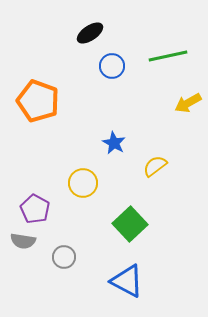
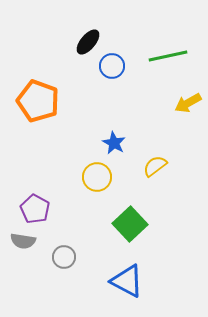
black ellipse: moved 2 px left, 9 px down; rotated 16 degrees counterclockwise
yellow circle: moved 14 px right, 6 px up
